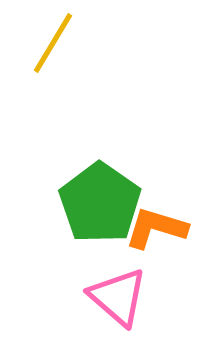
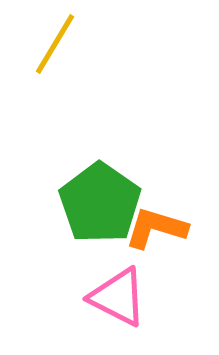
yellow line: moved 2 px right, 1 px down
pink triangle: rotated 14 degrees counterclockwise
